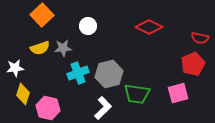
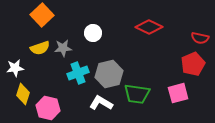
white circle: moved 5 px right, 7 px down
white L-shape: moved 2 px left, 5 px up; rotated 105 degrees counterclockwise
